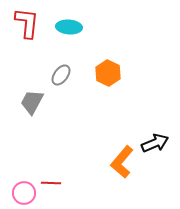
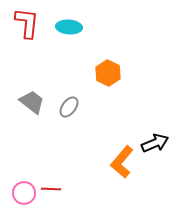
gray ellipse: moved 8 px right, 32 px down
gray trapezoid: rotated 100 degrees clockwise
red line: moved 6 px down
